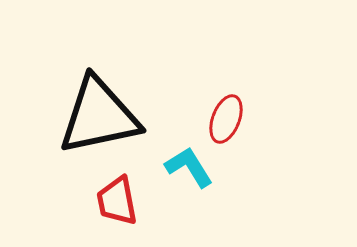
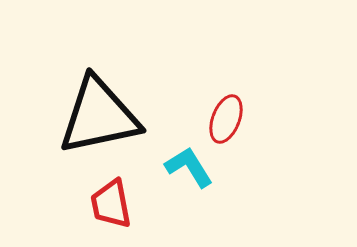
red trapezoid: moved 6 px left, 3 px down
